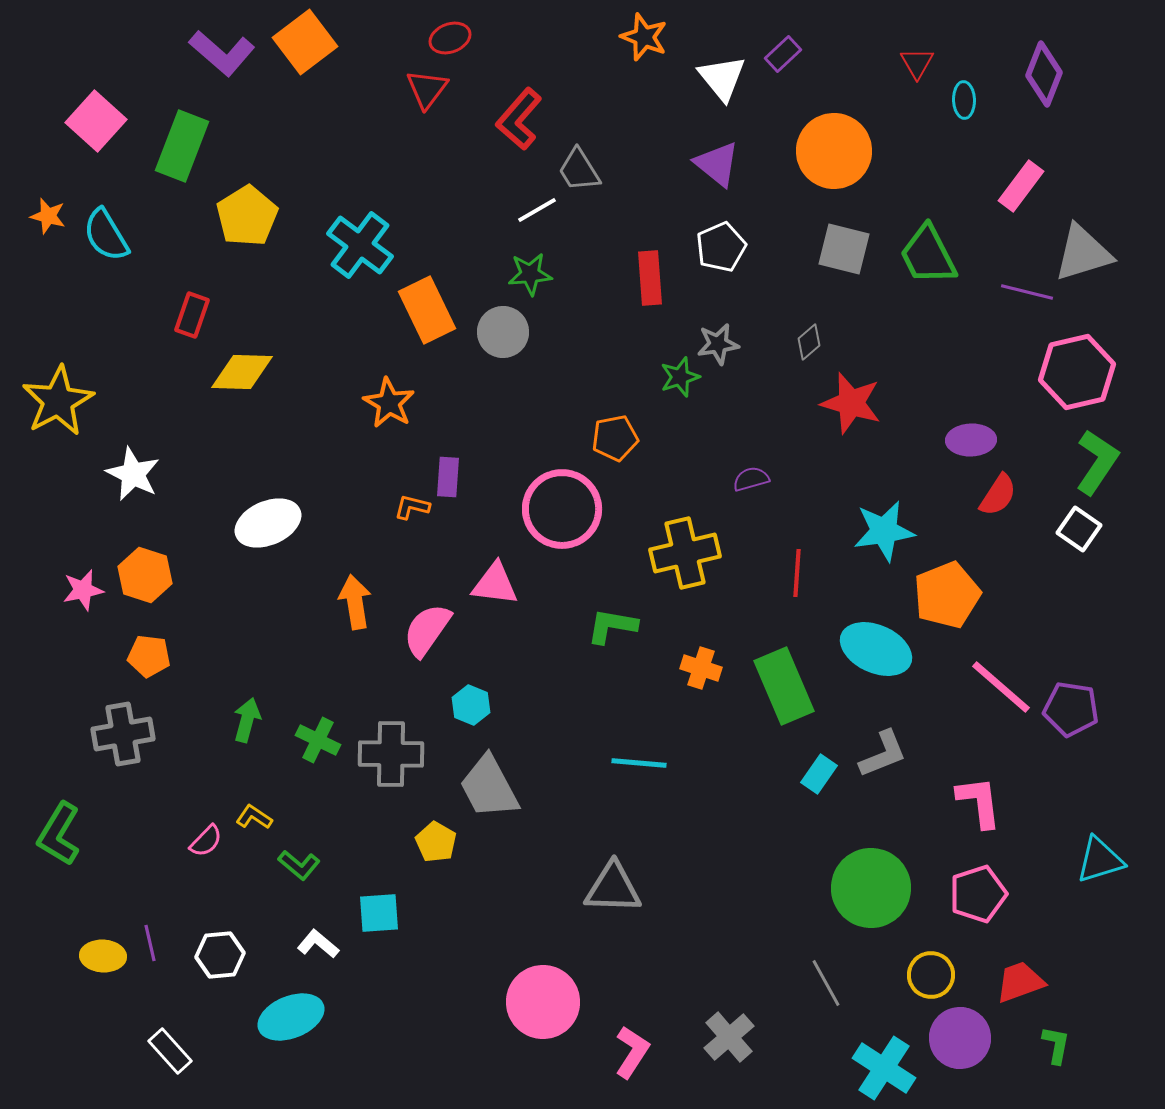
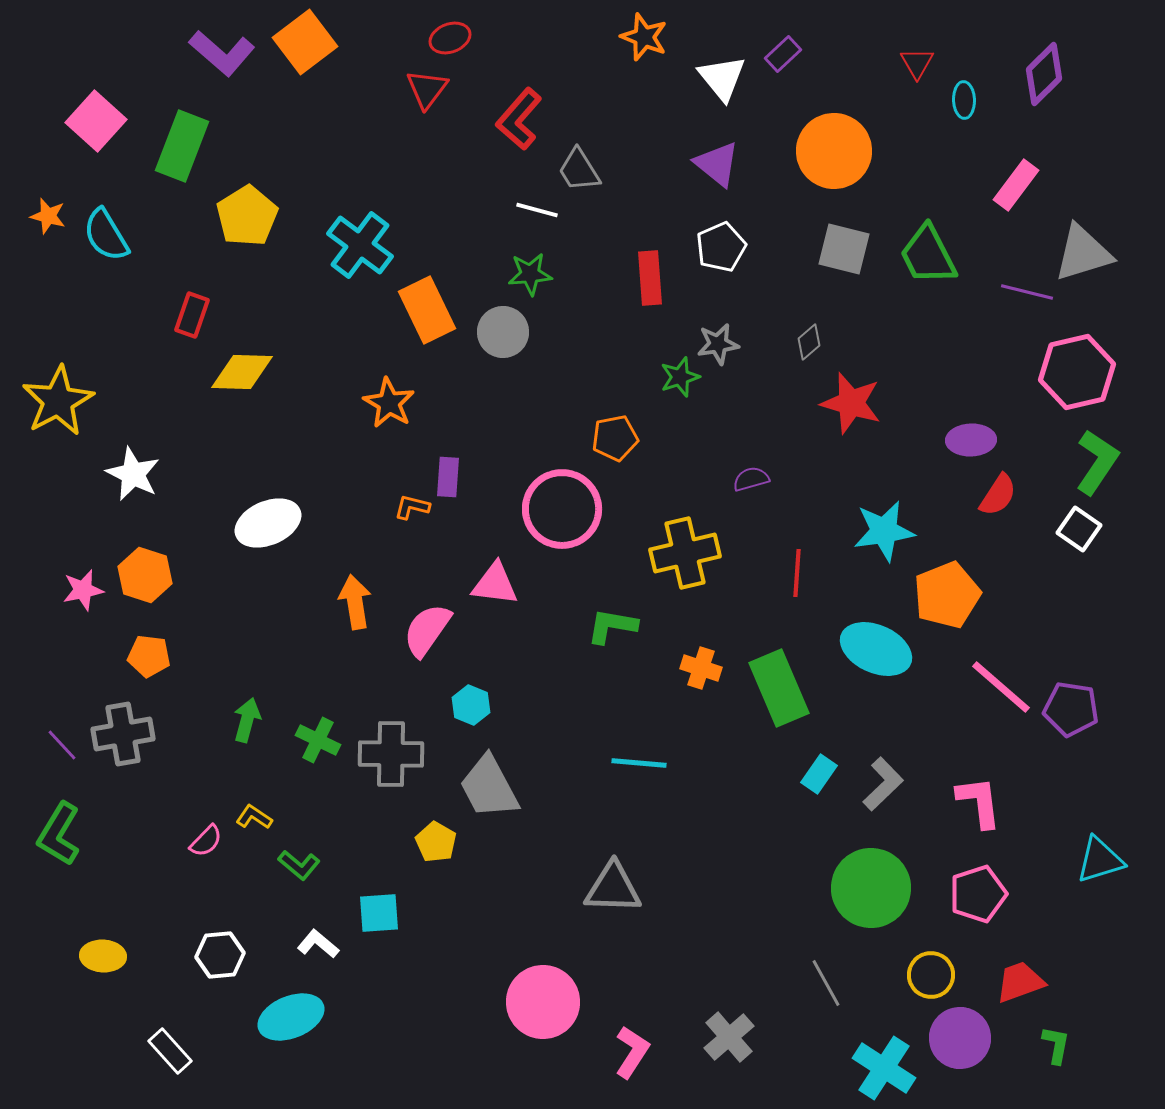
purple diamond at (1044, 74): rotated 24 degrees clockwise
pink rectangle at (1021, 186): moved 5 px left, 1 px up
white line at (537, 210): rotated 45 degrees clockwise
green rectangle at (784, 686): moved 5 px left, 2 px down
gray L-shape at (883, 754): moved 30 px down; rotated 22 degrees counterclockwise
purple line at (150, 943): moved 88 px left, 198 px up; rotated 30 degrees counterclockwise
